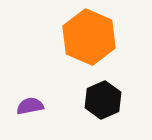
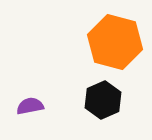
orange hexagon: moved 26 px right, 5 px down; rotated 8 degrees counterclockwise
